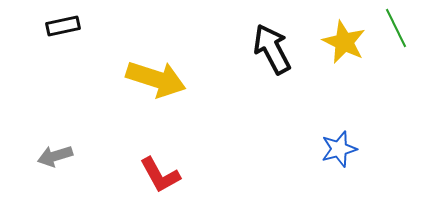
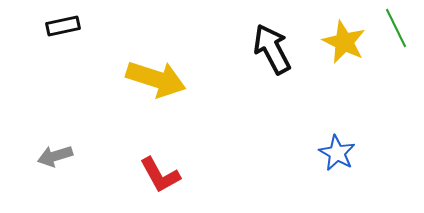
blue star: moved 2 px left, 4 px down; rotated 27 degrees counterclockwise
